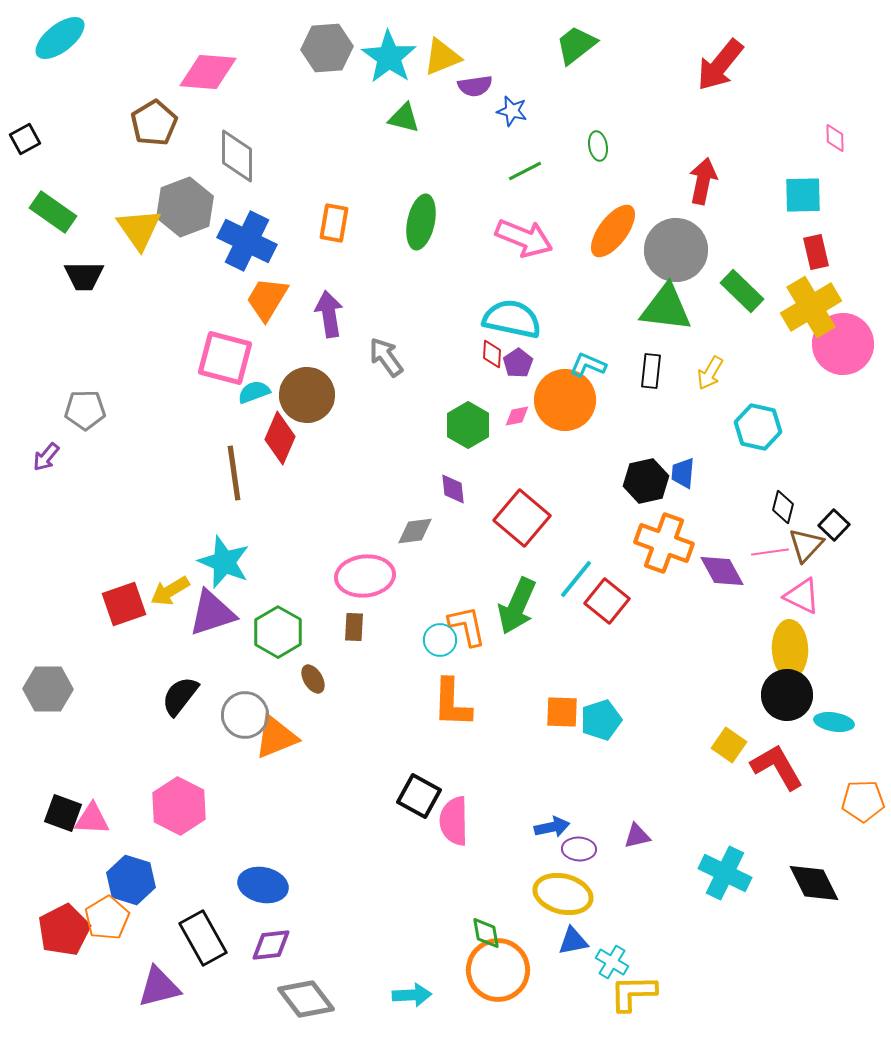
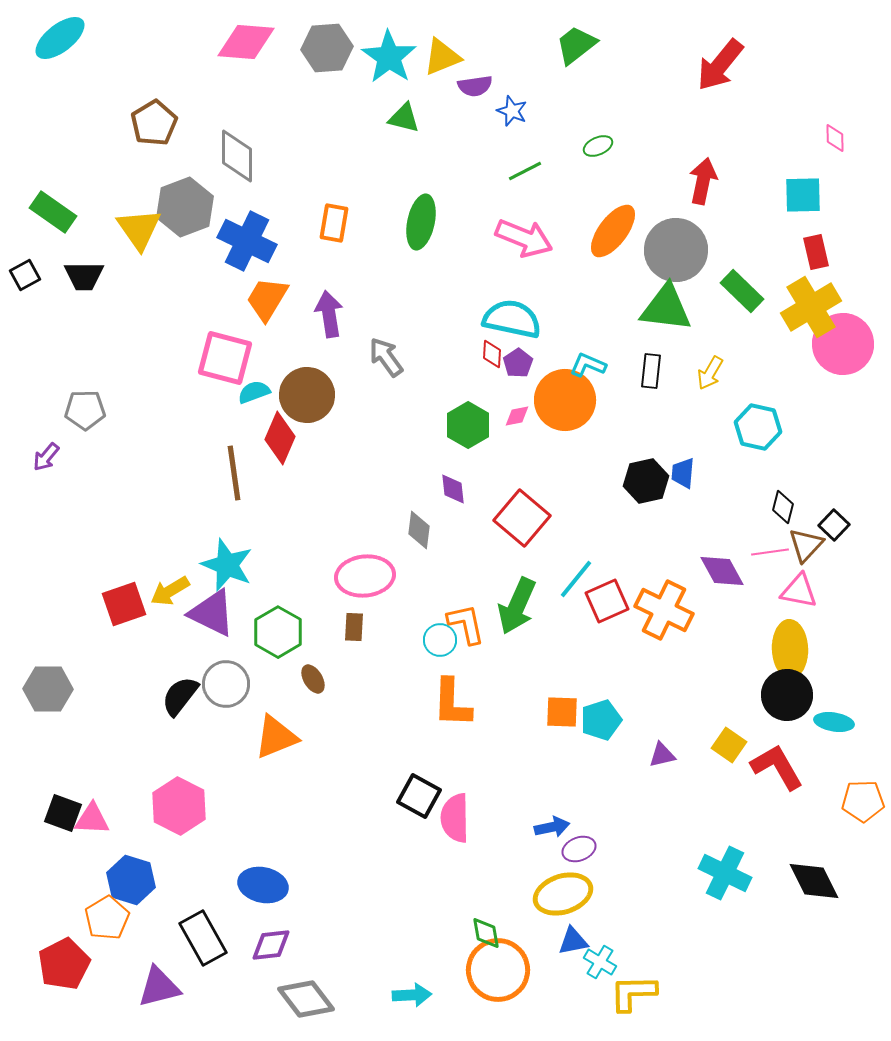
pink diamond at (208, 72): moved 38 px right, 30 px up
blue star at (512, 111): rotated 8 degrees clockwise
black square at (25, 139): moved 136 px down
green ellipse at (598, 146): rotated 76 degrees clockwise
gray diamond at (415, 531): moved 4 px right, 1 px up; rotated 75 degrees counterclockwise
orange cross at (664, 543): moved 67 px down; rotated 6 degrees clockwise
cyan star at (224, 562): moved 3 px right, 3 px down
pink triangle at (802, 596): moved 3 px left, 5 px up; rotated 15 degrees counterclockwise
red square at (607, 601): rotated 27 degrees clockwise
purple triangle at (212, 613): rotated 44 degrees clockwise
orange L-shape at (467, 626): moved 1 px left, 2 px up
gray circle at (245, 715): moved 19 px left, 31 px up
pink semicircle at (454, 821): moved 1 px right, 3 px up
purple triangle at (637, 836): moved 25 px right, 81 px up
purple ellipse at (579, 849): rotated 24 degrees counterclockwise
black diamond at (814, 883): moved 2 px up
yellow ellipse at (563, 894): rotated 32 degrees counterclockwise
red pentagon at (64, 930): moved 34 px down
cyan cross at (612, 962): moved 12 px left
